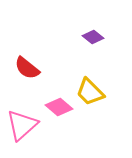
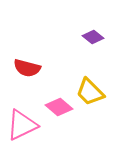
red semicircle: rotated 24 degrees counterclockwise
pink triangle: rotated 16 degrees clockwise
